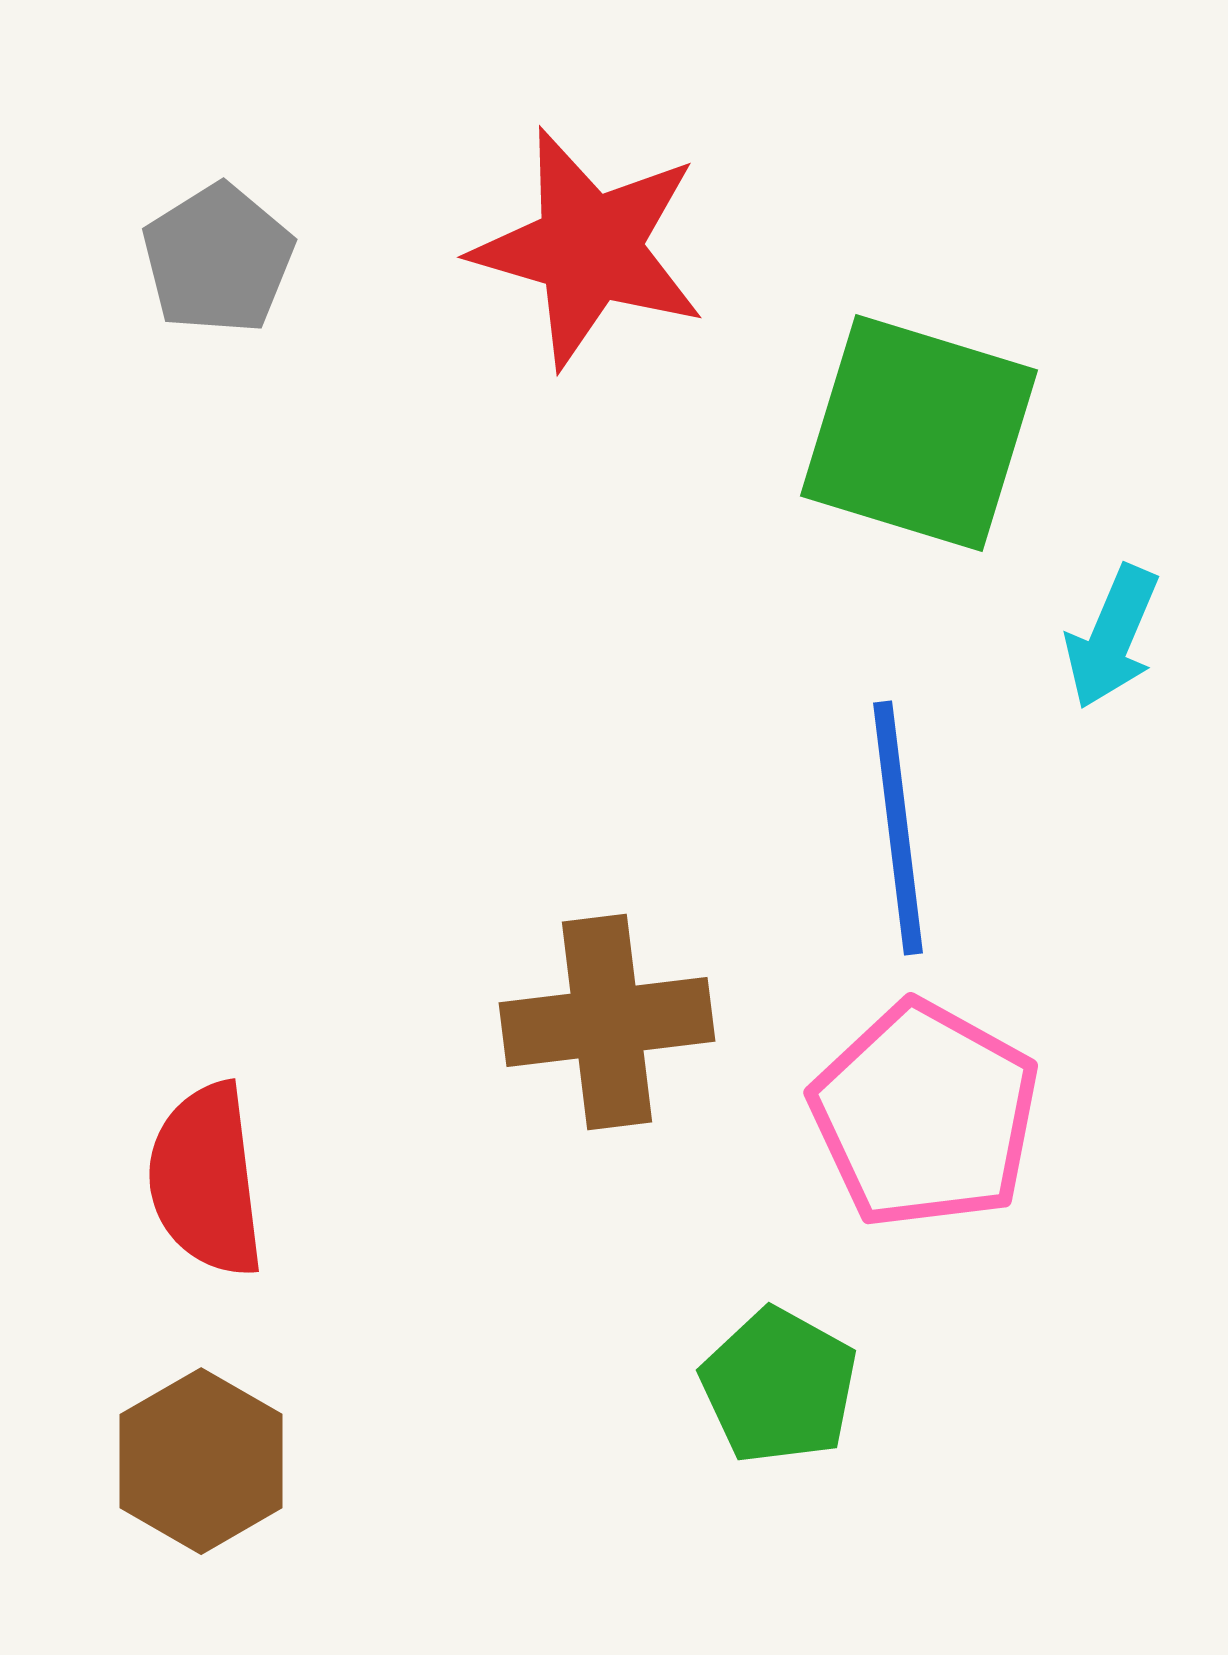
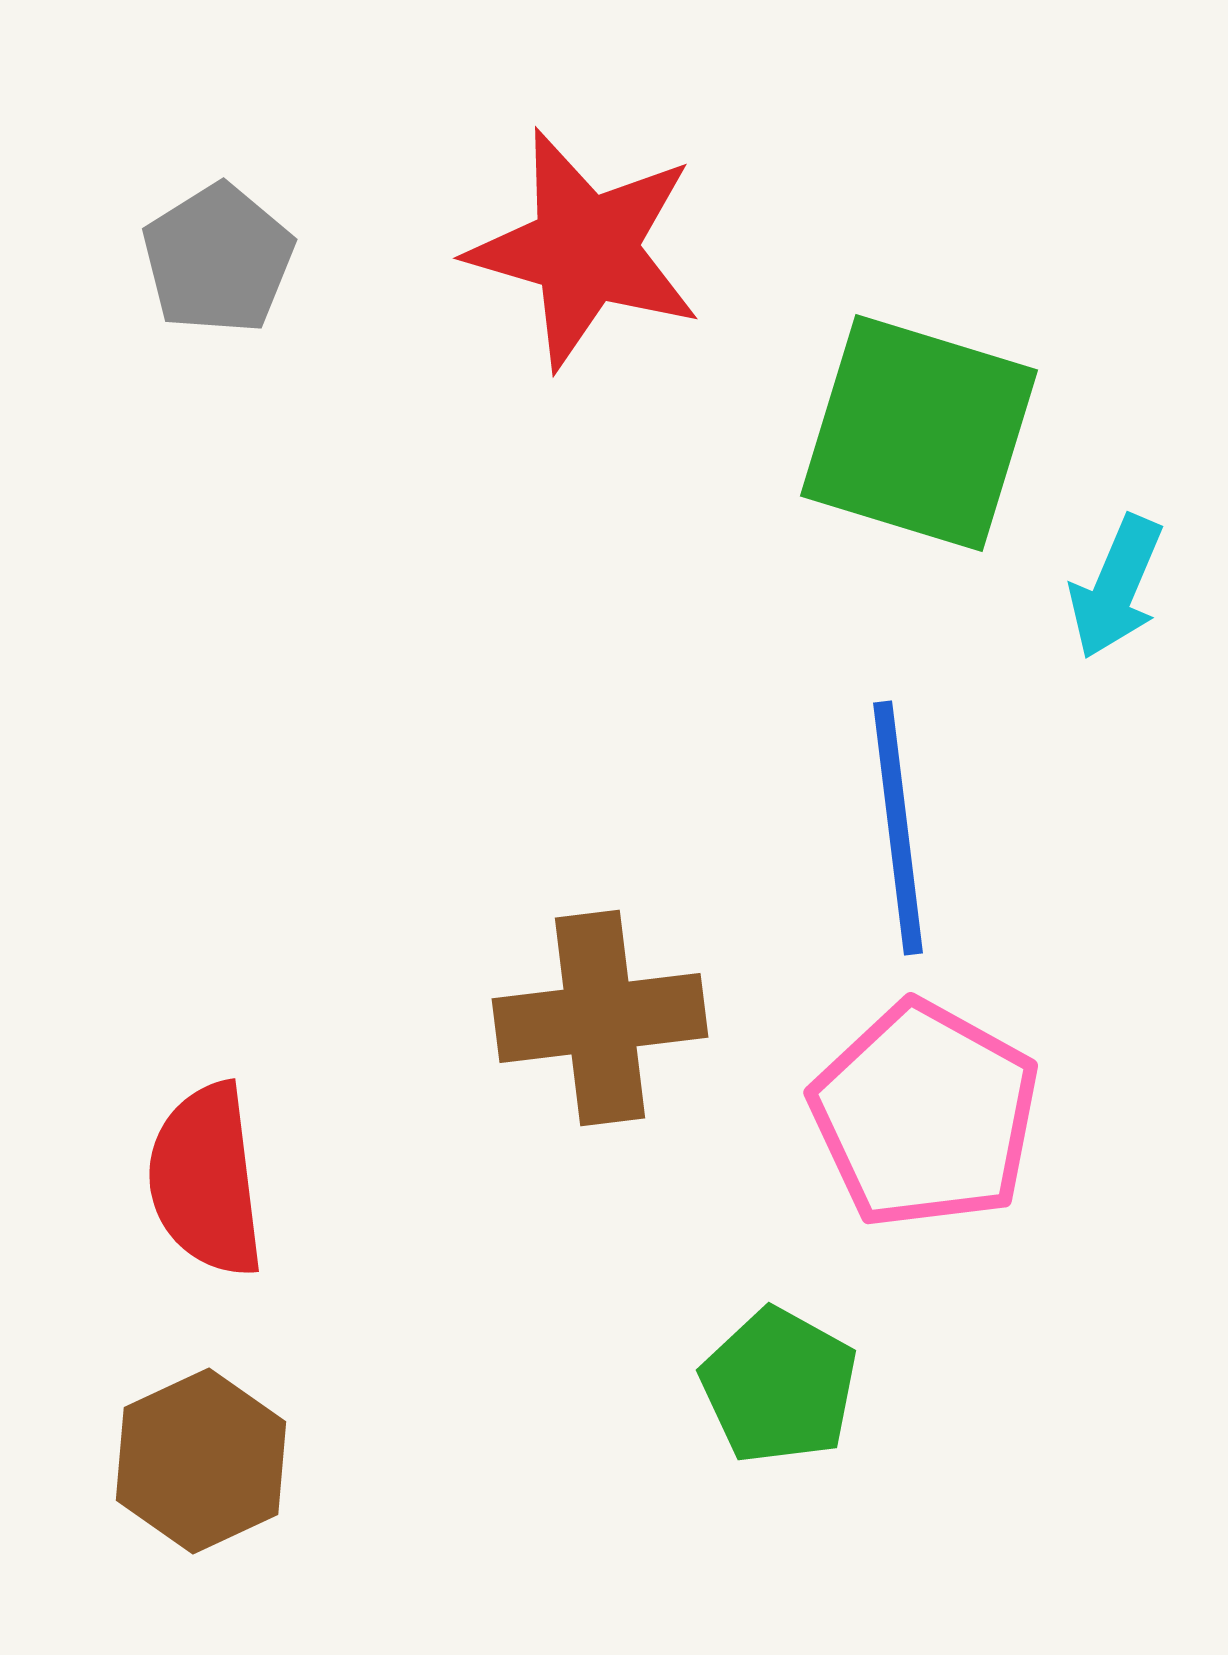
red star: moved 4 px left, 1 px down
cyan arrow: moved 4 px right, 50 px up
brown cross: moved 7 px left, 4 px up
brown hexagon: rotated 5 degrees clockwise
